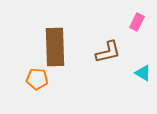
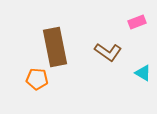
pink rectangle: rotated 42 degrees clockwise
brown rectangle: rotated 9 degrees counterclockwise
brown L-shape: rotated 48 degrees clockwise
